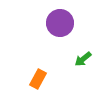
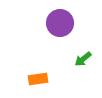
orange rectangle: rotated 54 degrees clockwise
